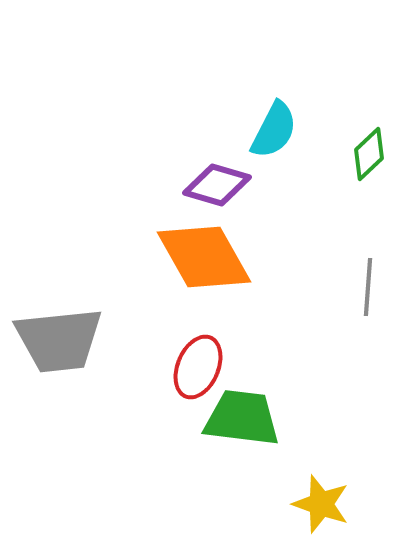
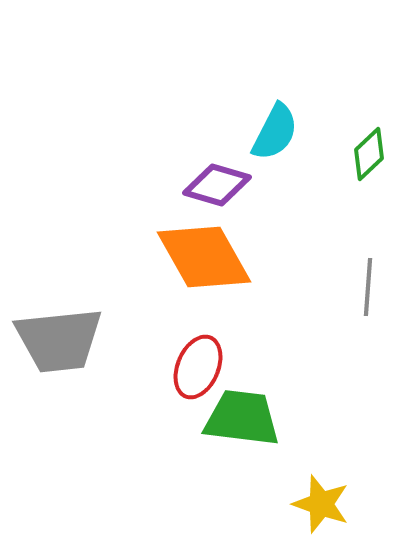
cyan semicircle: moved 1 px right, 2 px down
